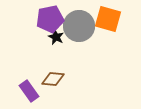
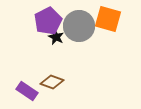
purple pentagon: moved 2 px left, 2 px down; rotated 16 degrees counterclockwise
brown diamond: moved 1 px left, 3 px down; rotated 15 degrees clockwise
purple rectangle: moved 2 px left; rotated 20 degrees counterclockwise
